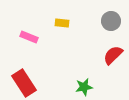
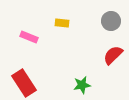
green star: moved 2 px left, 2 px up
